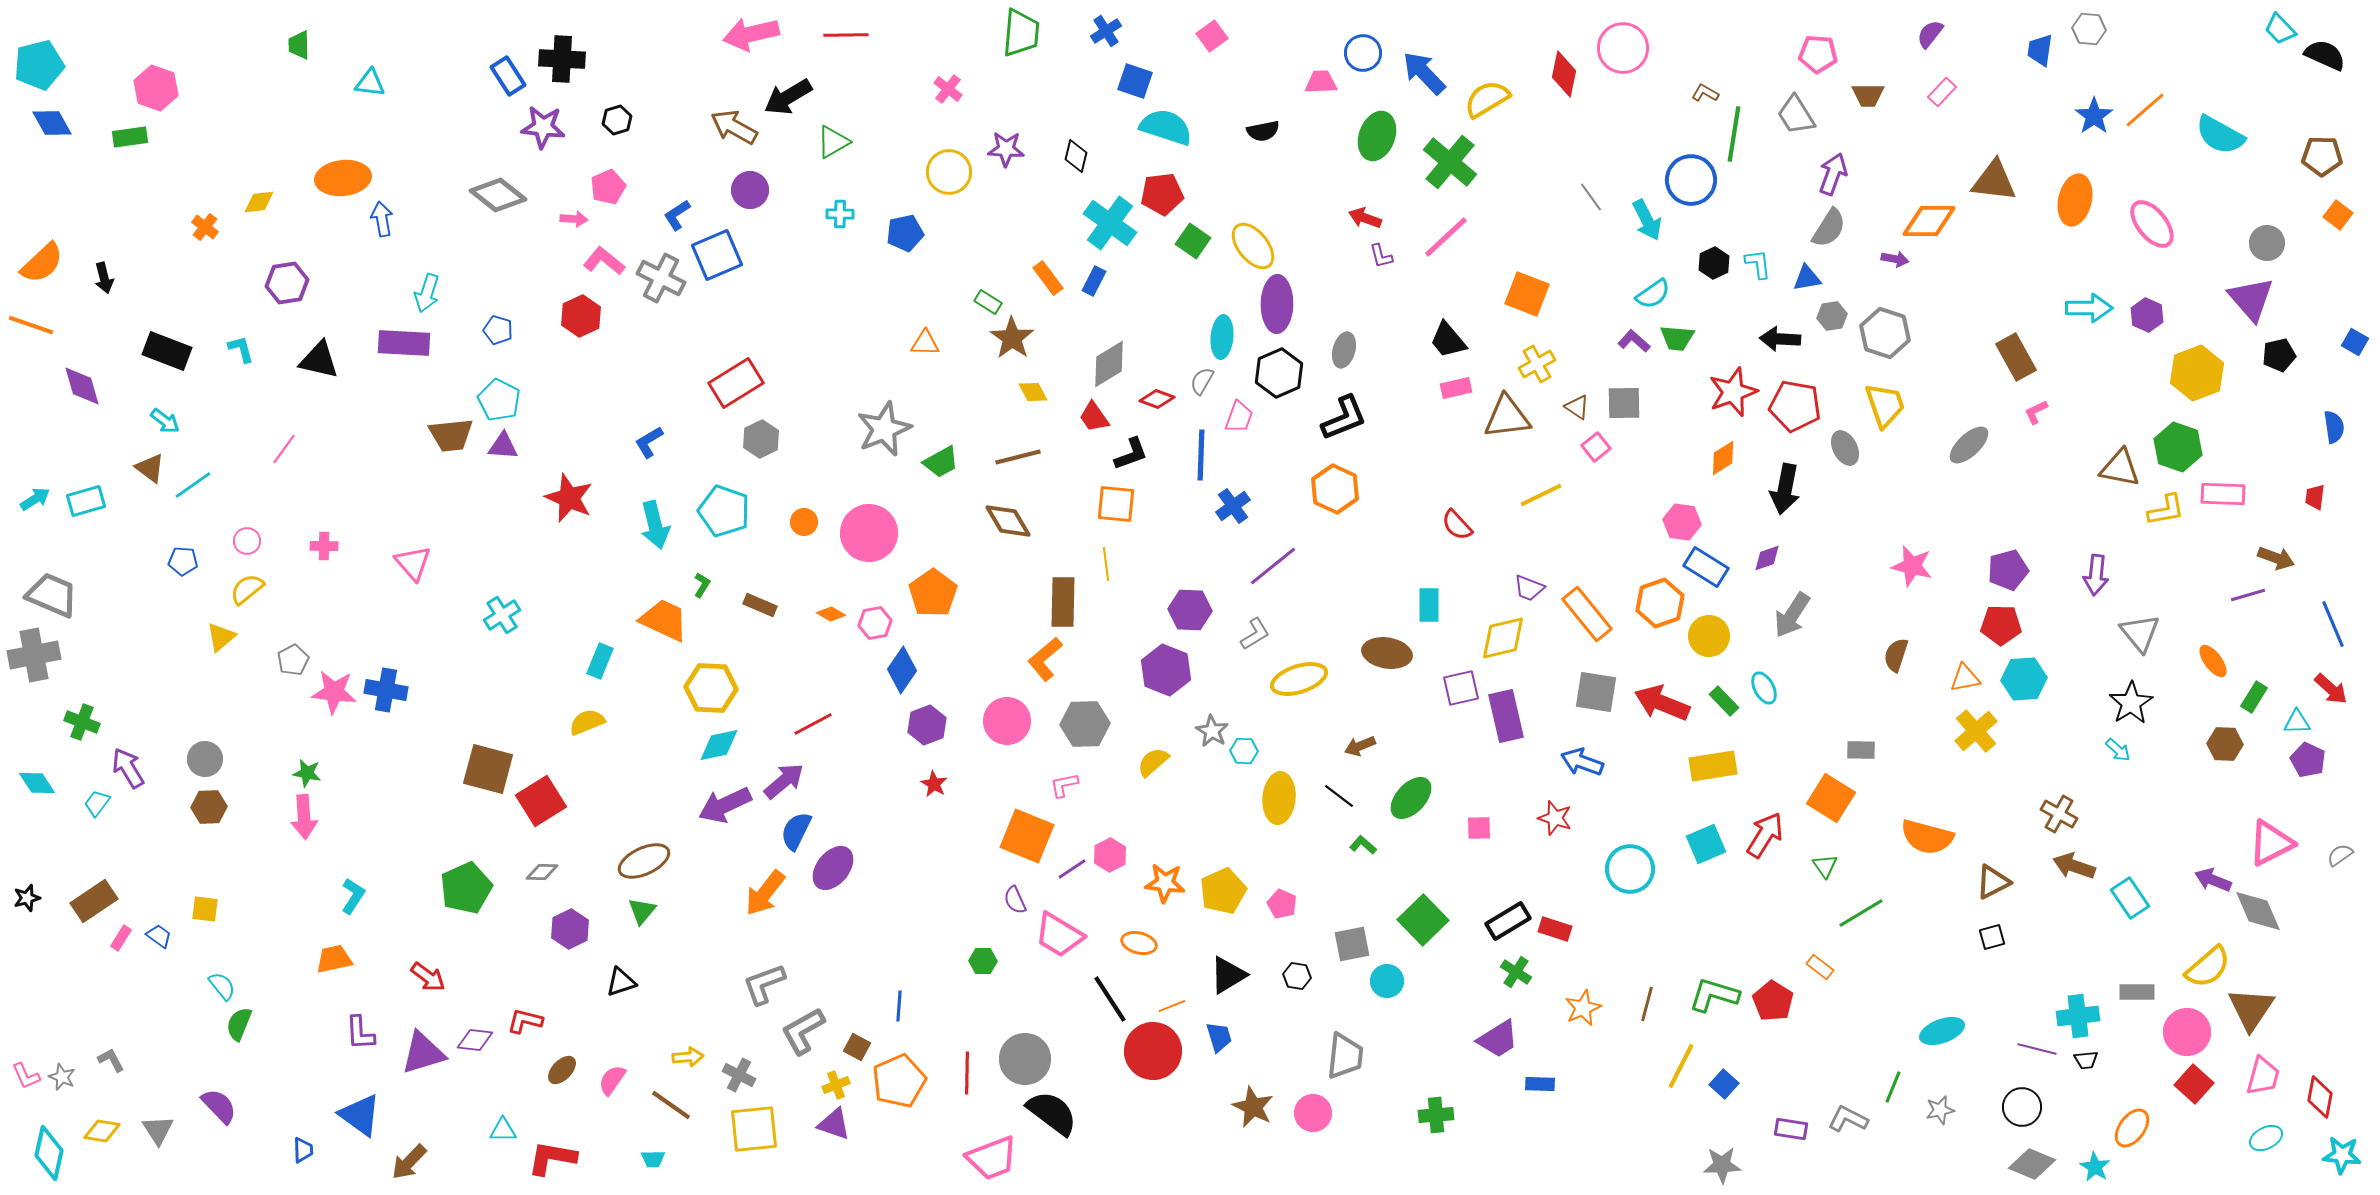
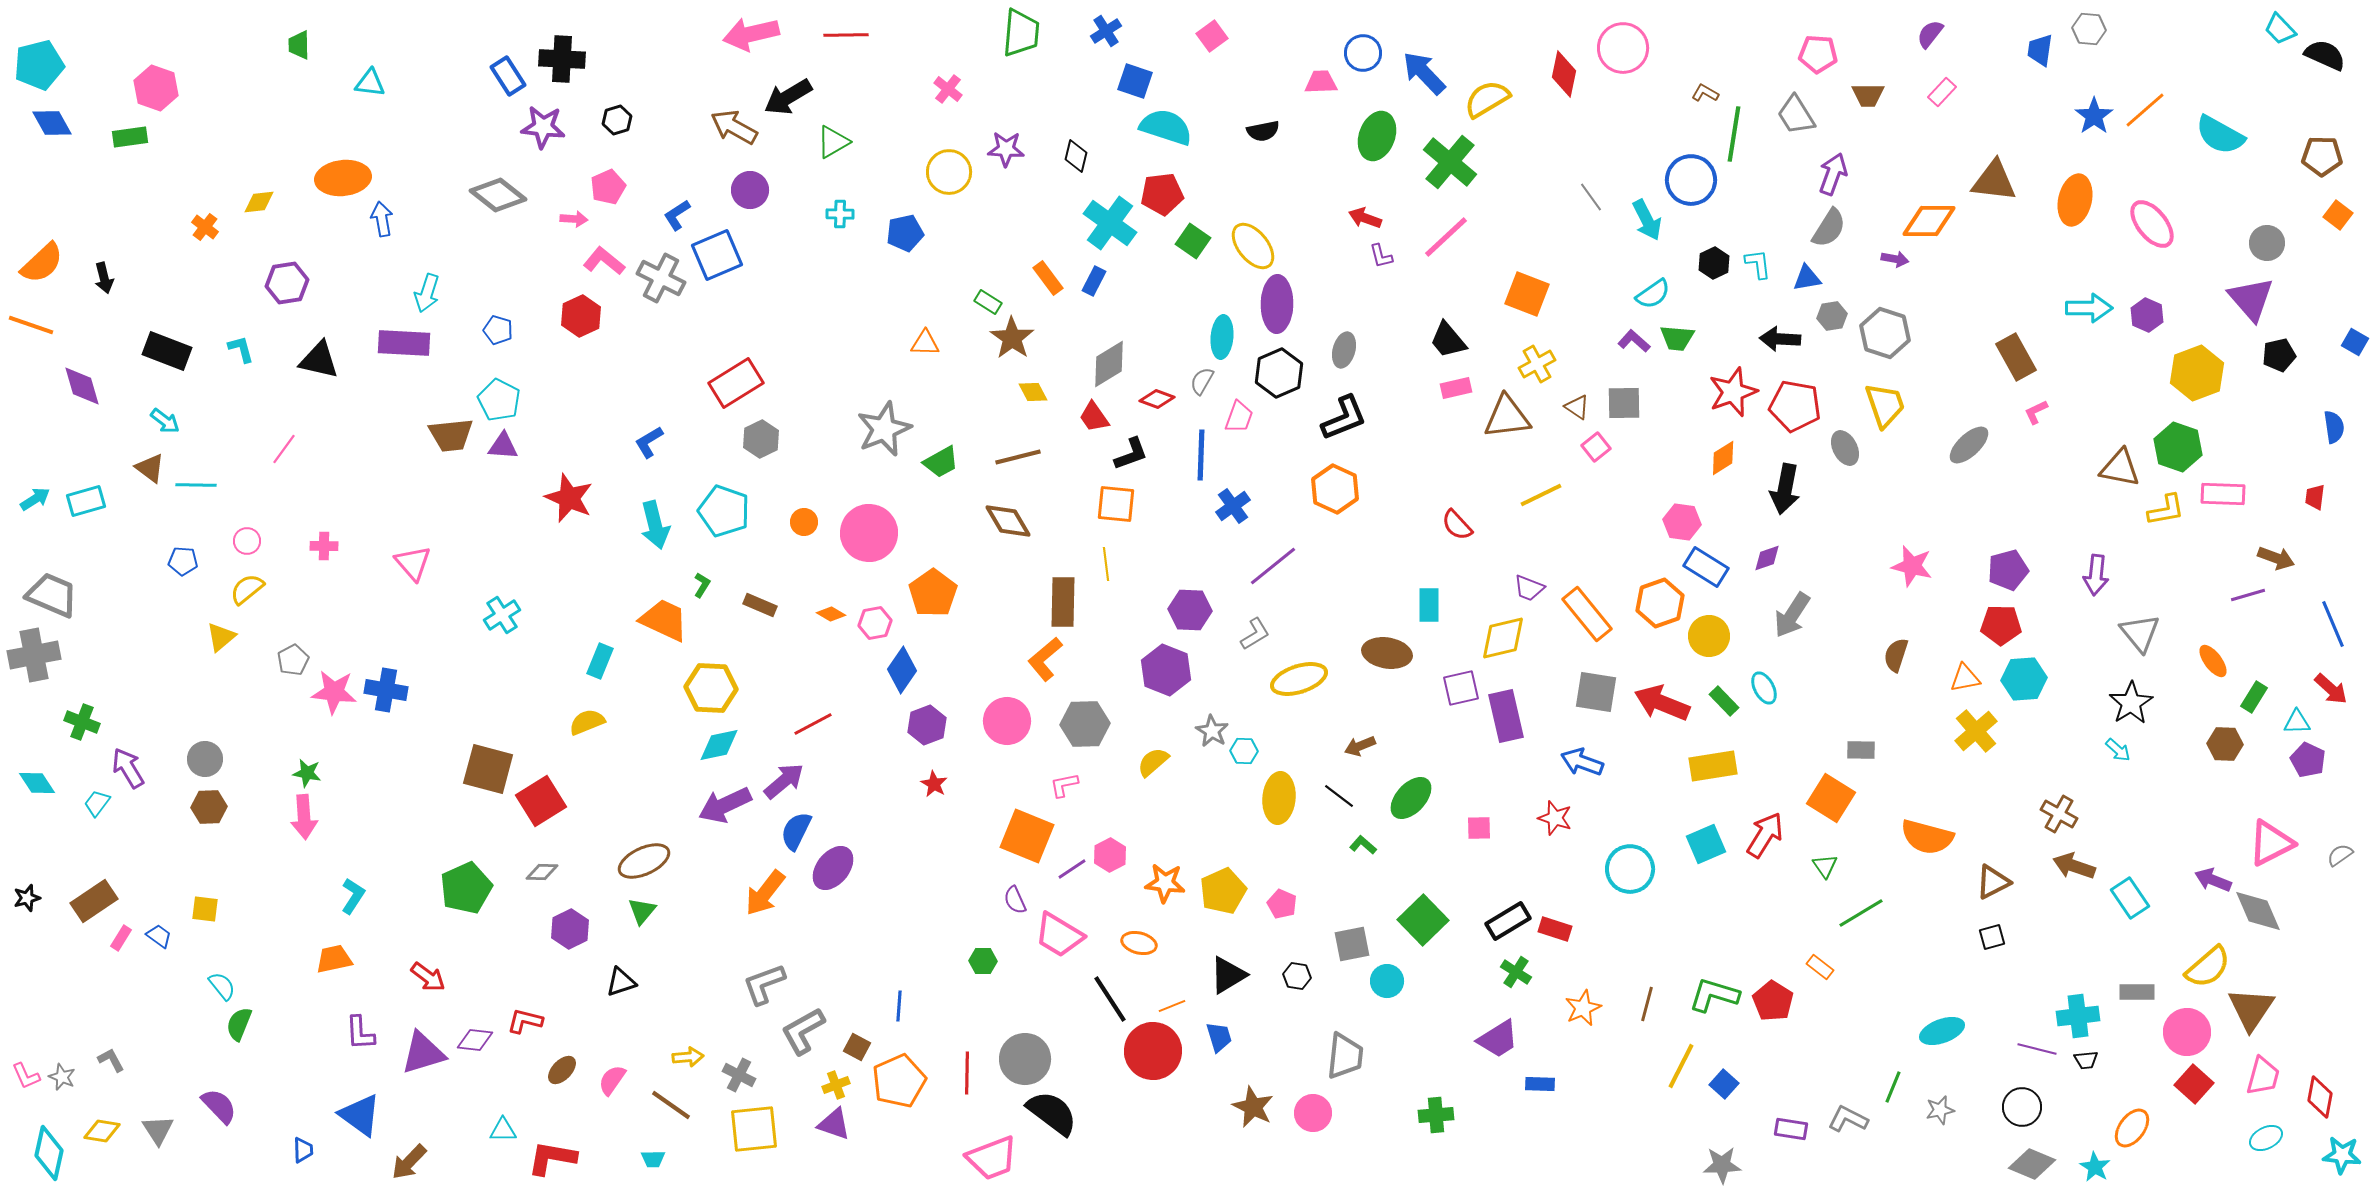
cyan line at (193, 485): moved 3 px right; rotated 36 degrees clockwise
